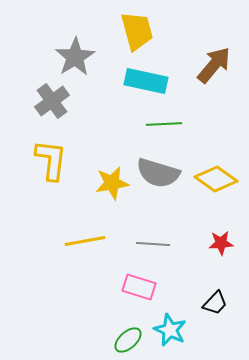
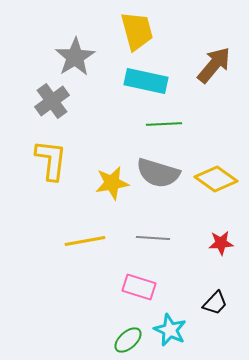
gray line: moved 6 px up
